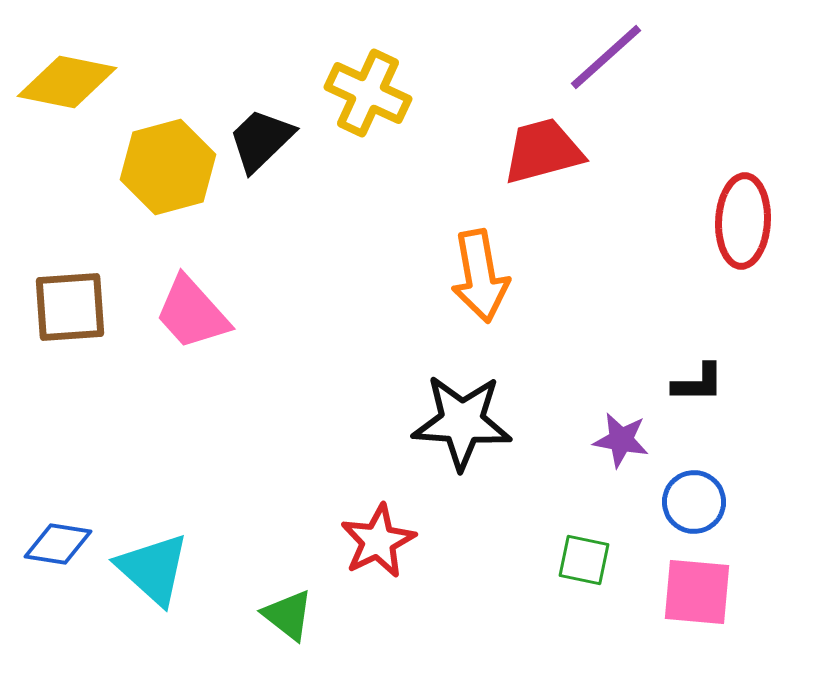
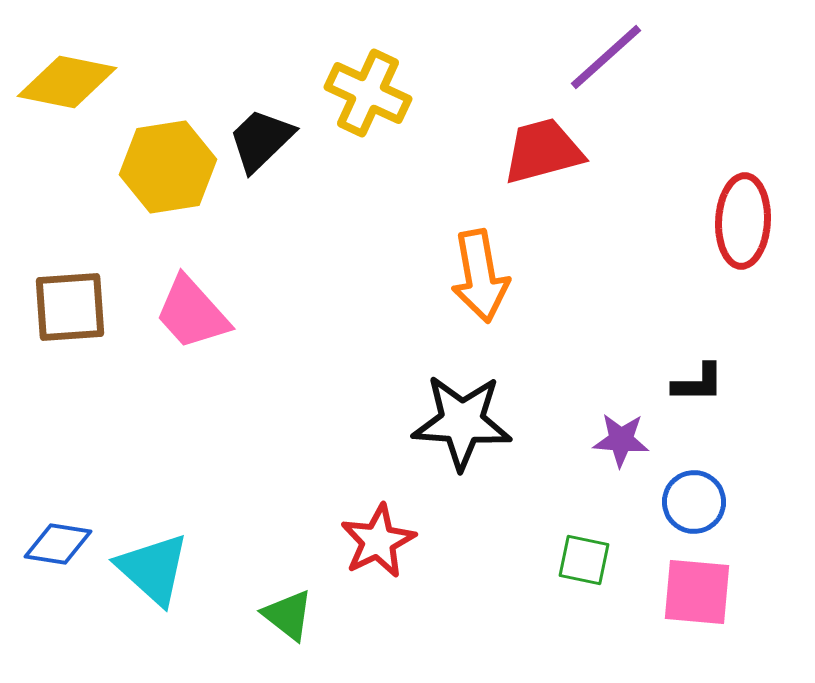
yellow hexagon: rotated 6 degrees clockwise
purple star: rotated 6 degrees counterclockwise
